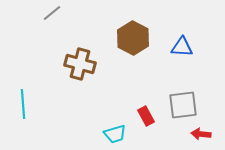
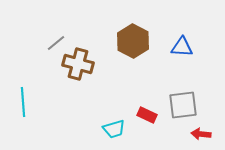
gray line: moved 4 px right, 30 px down
brown hexagon: moved 3 px down
brown cross: moved 2 px left
cyan line: moved 2 px up
red rectangle: moved 1 px right, 1 px up; rotated 36 degrees counterclockwise
cyan trapezoid: moved 1 px left, 5 px up
